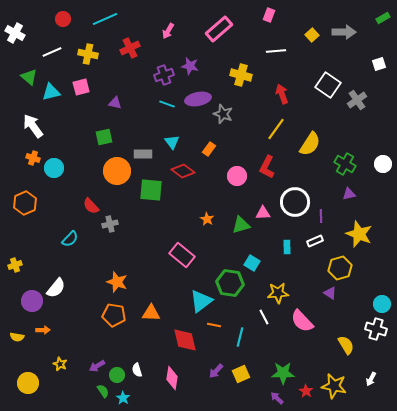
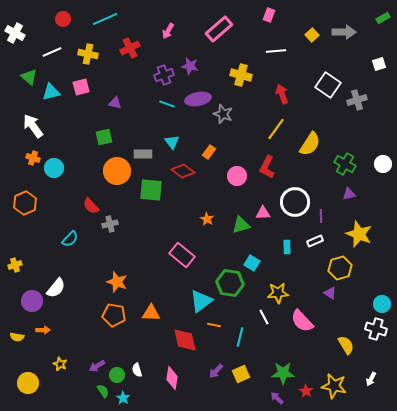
gray cross at (357, 100): rotated 18 degrees clockwise
orange rectangle at (209, 149): moved 3 px down
